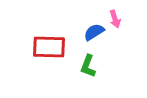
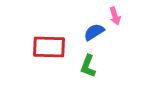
pink arrow: moved 3 px up
